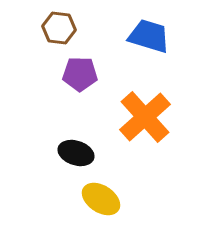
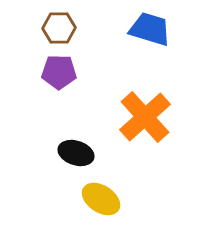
brown hexagon: rotated 8 degrees counterclockwise
blue trapezoid: moved 1 px right, 7 px up
purple pentagon: moved 21 px left, 2 px up
